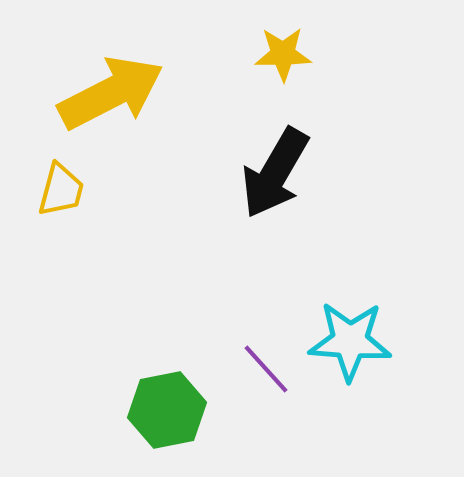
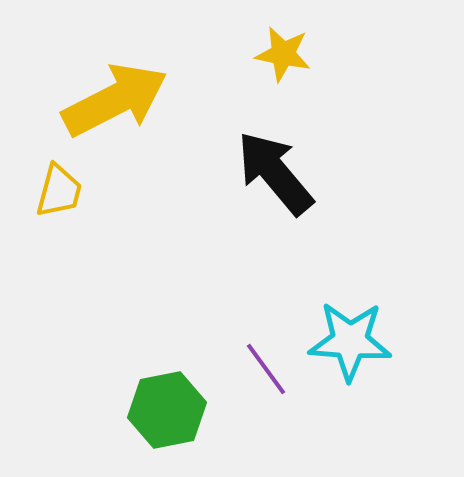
yellow star: rotated 12 degrees clockwise
yellow arrow: moved 4 px right, 7 px down
black arrow: rotated 110 degrees clockwise
yellow trapezoid: moved 2 px left, 1 px down
purple line: rotated 6 degrees clockwise
